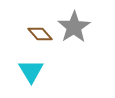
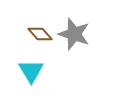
gray star: moved 7 px down; rotated 20 degrees counterclockwise
